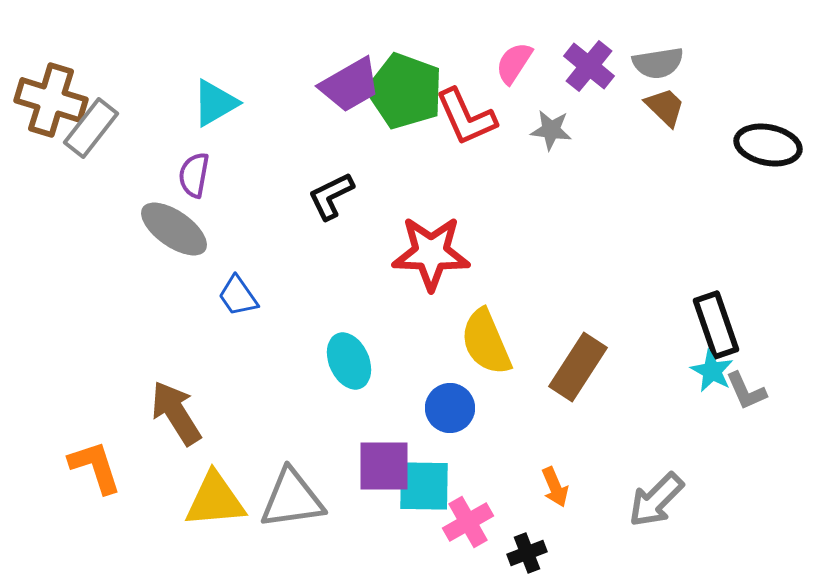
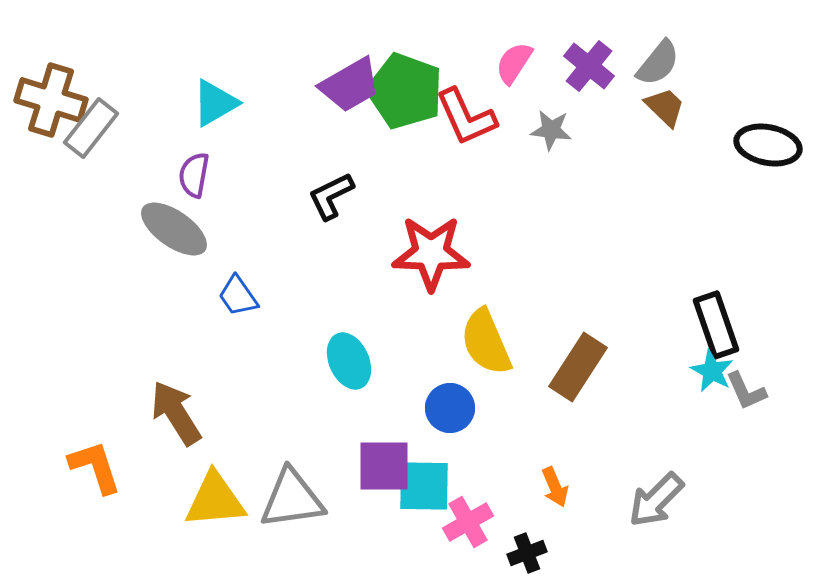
gray semicircle: rotated 42 degrees counterclockwise
